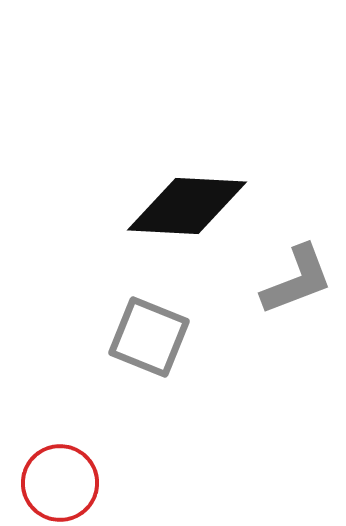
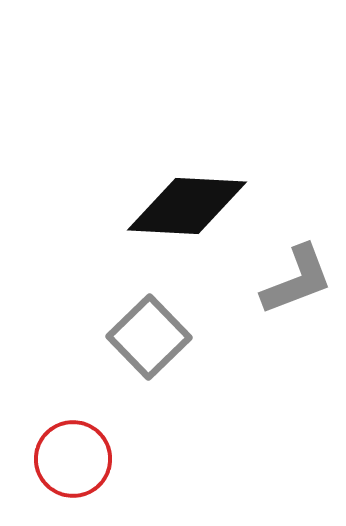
gray square: rotated 24 degrees clockwise
red circle: moved 13 px right, 24 px up
